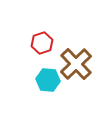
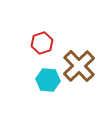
brown cross: moved 3 px right, 2 px down
